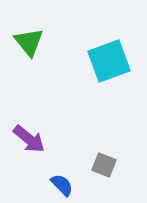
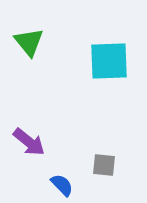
cyan square: rotated 18 degrees clockwise
purple arrow: moved 3 px down
gray square: rotated 15 degrees counterclockwise
